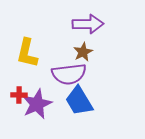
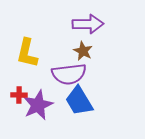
brown star: moved 1 px up; rotated 18 degrees counterclockwise
purple star: moved 1 px right, 1 px down
